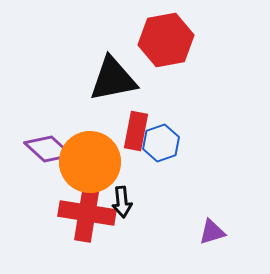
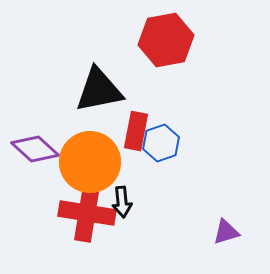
black triangle: moved 14 px left, 11 px down
purple diamond: moved 13 px left
purple triangle: moved 14 px right
